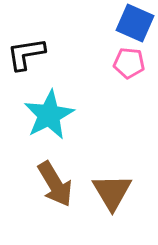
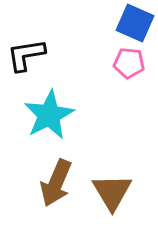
black L-shape: moved 1 px down
brown arrow: moved 1 px right, 1 px up; rotated 54 degrees clockwise
